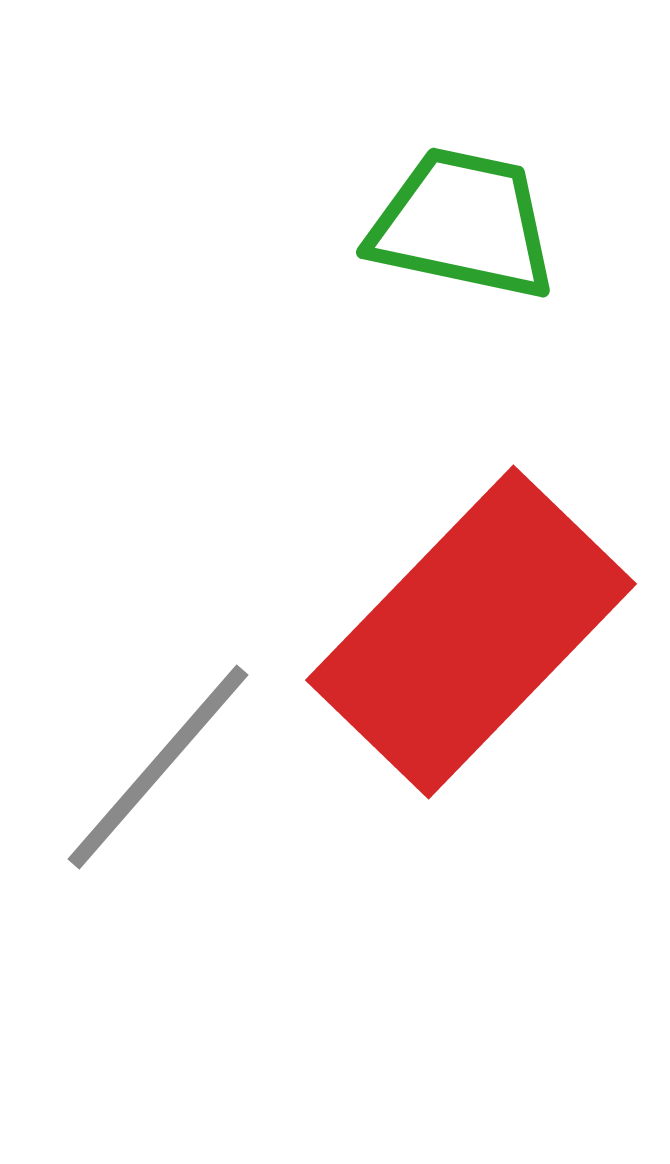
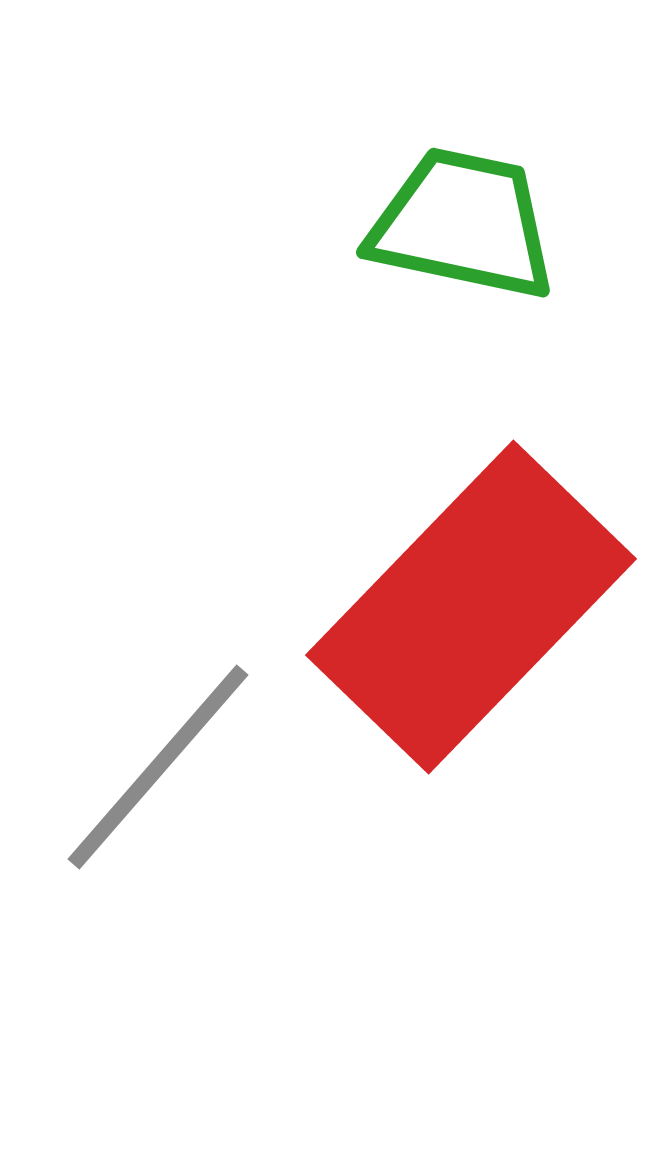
red rectangle: moved 25 px up
